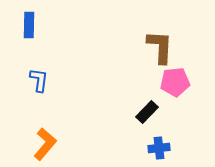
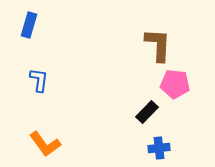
blue rectangle: rotated 15 degrees clockwise
brown L-shape: moved 2 px left, 2 px up
pink pentagon: moved 2 px down; rotated 12 degrees clockwise
orange L-shape: rotated 104 degrees clockwise
